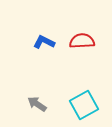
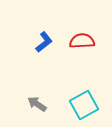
blue L-shape: rotated 115 degrees clockwise
